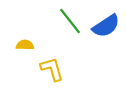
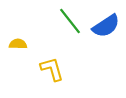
yellow semicircle: moved 7 px left, 1 px up
